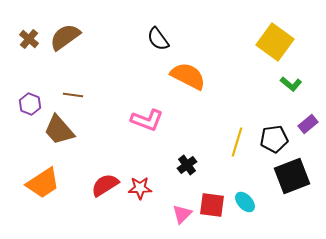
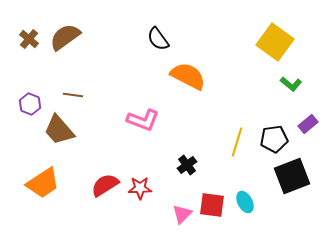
pink L-shape: moved 4 px left
cyan ellipse: rotated 15 degrees clockwise
